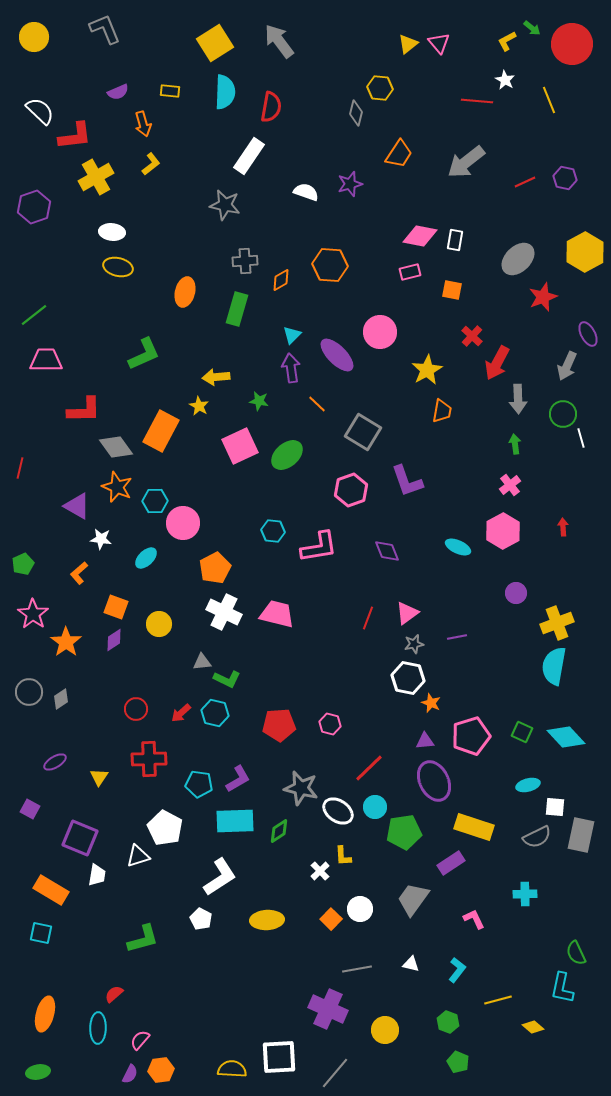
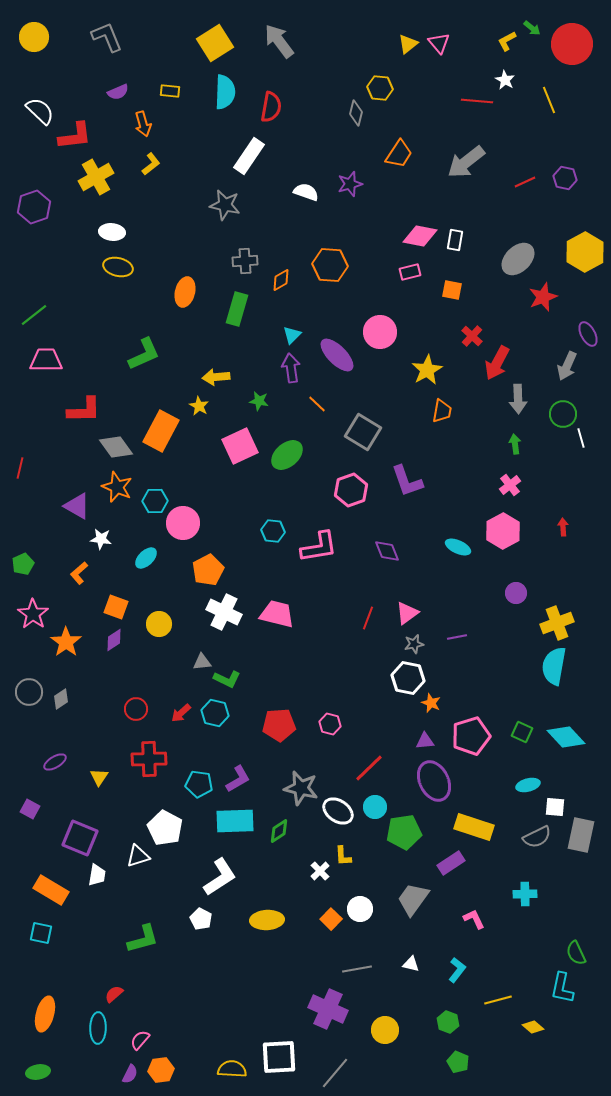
gray L-shape at (105, 29): moved 2 px right, 8 px down
orange pentagon at (215, 568): moved 7 px left, 2 px down
